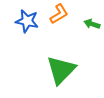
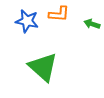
orange L-shape: rotated 35 degrees clockwise
green triangle: moved 18 px left, 3 px up; rotated 32 degrees counterclockwise
